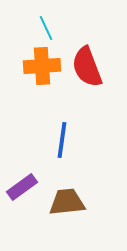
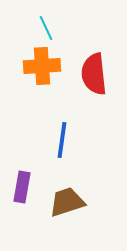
red semicircle: moved 7 px right, 7 px down; rotated 15 degrees clockwise
purple rectangle: rotated 44 degrees counterclockwise
brown trapezoid: rotated 12 degrees counterclockwise
